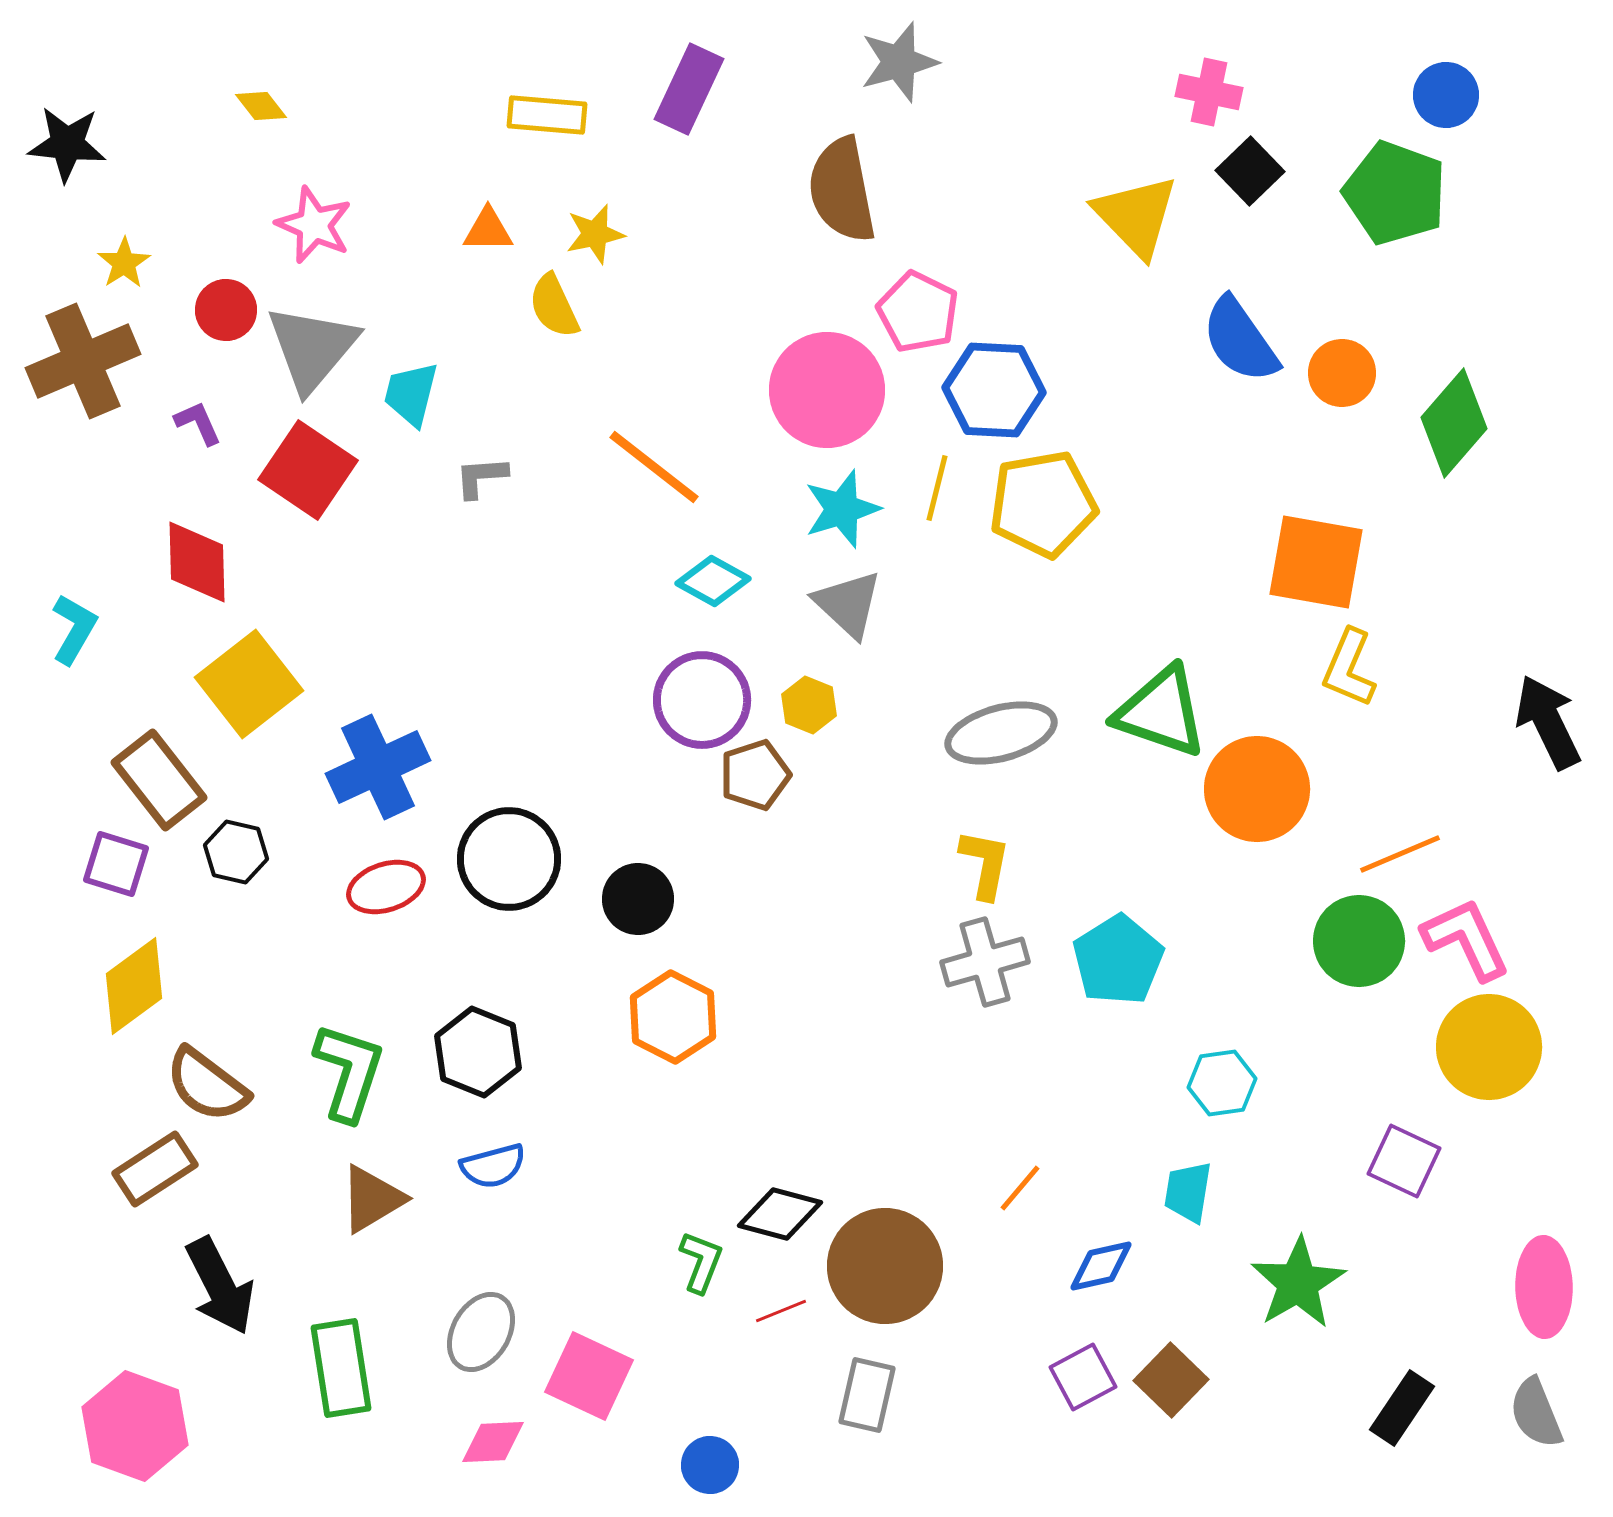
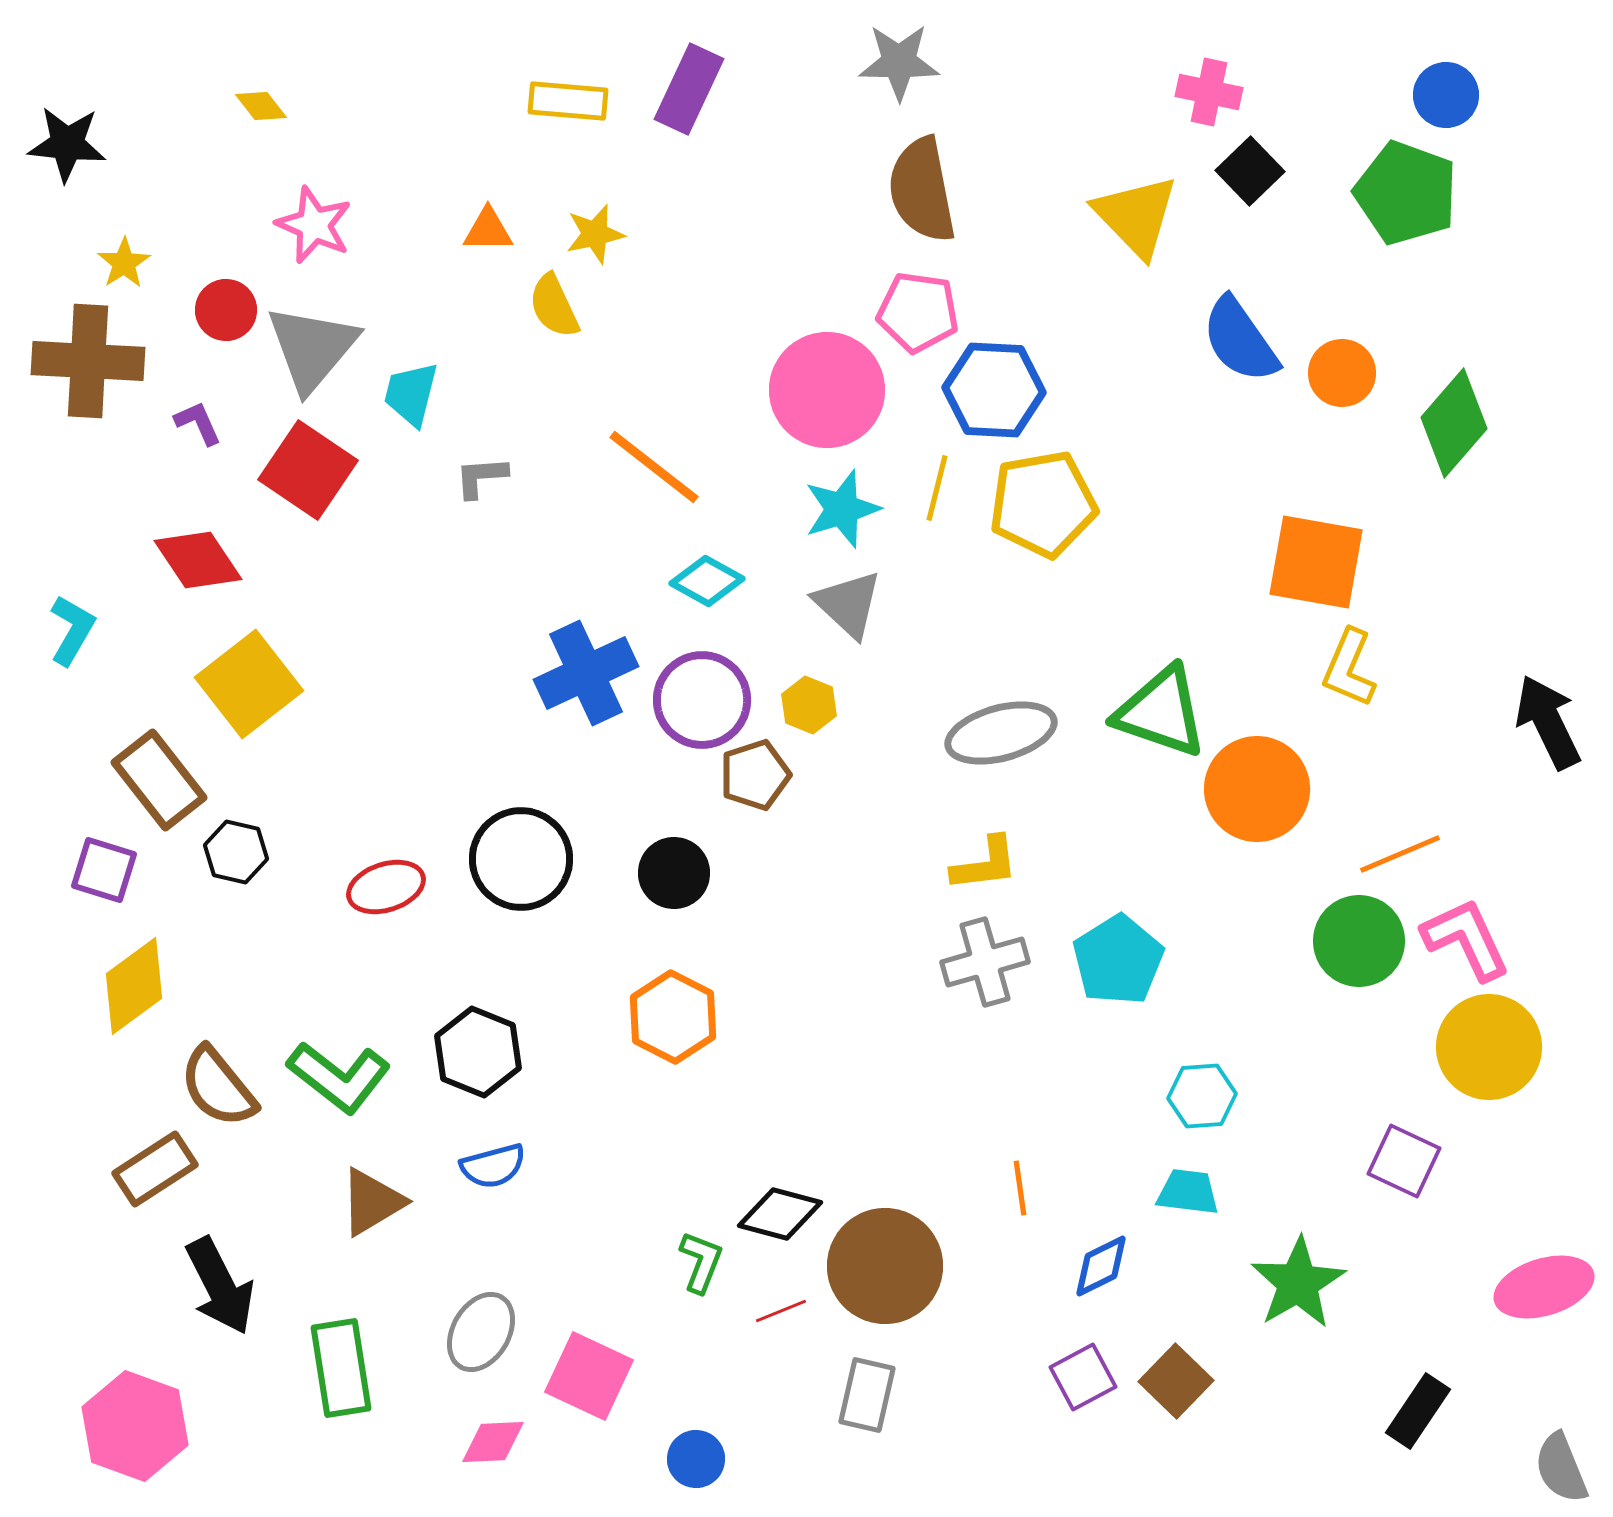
gray star at (899, 62): rotated 16 degrees clockwise
yellow rectangle at (547, 115): moved 21 px right, 14 px up
brown semicircle at (842, 190): moved 80 px right
green pentagon at (1395, 193): moved 11 px right
pink pentagon at (918, 312): rotated 18 degrees counterclockwise
brown cross at (83, 361): moved 5 px right; rotated 26 degrees clockwise
red diamond at (197, 562): moved 1 px right, 2 px up; rotated 32 degrees counterclockwise
cyan diamond at (713, 581): moved 6 px left
cyan L-shape at (74, 629): moved 2 px left, 1 px down
blue cross at (378, 767): moved 208 px right, 94 px up
black circle at (509, 859): moved 12 px right
purple square at (116, 864): moved 12 px left, 6 px down
yellow L-shape at (985, 864): rotated 72 degrees clockwise
black circle at (638, 899): moved 36 px right, 26 px up
green L-shape at (349, 1072): moved 10 px left, 5 px down; rotated 110 degrees clockwise
cyan hexagon at (1222, 1083): moved 20 px left, 13 px down; rotated 4 degrees clockwise
brown semicircle at (207, 1085): moved 11 px right, 2 px down; rotated 14 degrees clockwise
orange line at (1020, 1188): rotated 48 degrees counterclockwise
cyan trapezoid at (1188, 1192): rotated 88 degrees clockwise
brown triangle at (372, 1199): moved 3 px down
blue diamond at (1101, 1266): rotated 14 degrees counterclockwise
pink ellipse at (1544, 1287): rotated 74 degrees clockwise
brown square at (1171, 1380): moved 5 px right, 1 px down
black rectangle at (1402, 1408): moved 16 px right, 3 px down
gray semicircle at (1536, 1413): moved 25 px right, 55 px down
blue circle at (710, 1465): moved 14 px left, 6 px up
